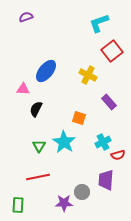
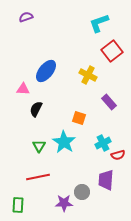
cyan cross: moved 1 px down
